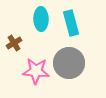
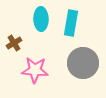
cyan rectangle: rotated 25 degrees clockwise
gray circle: moved 14 px right
pink star: moved 1 px left, 1 px up
